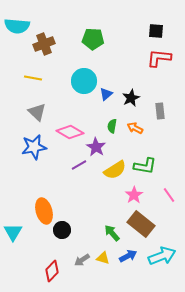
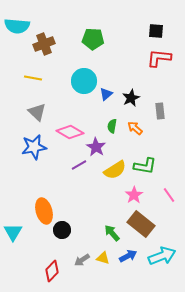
orange arrow: rotated 14 degrees clockwise
